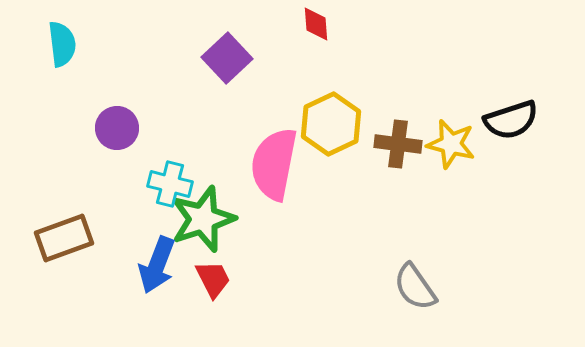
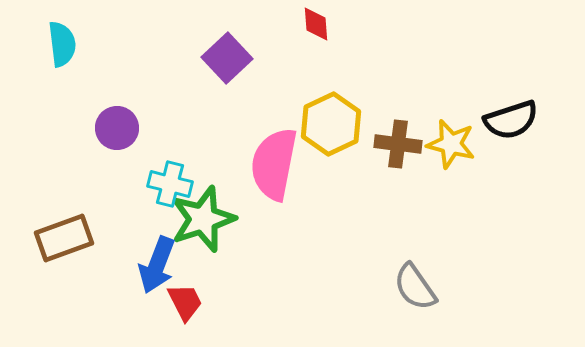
red trapezoid: moved 28 px left, 23 px down
